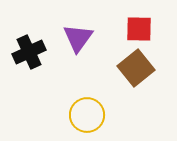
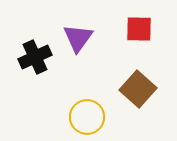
black cross: moved 6 px right, 5 px down
brown square: moved 2 px right, 21 px down; rotated 9 degrees counterclockwise
yellow circle: moved 2 px down
